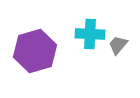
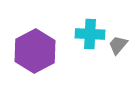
purple hexagon: rotated 12 degrees counterclockwise
